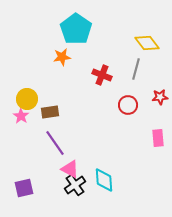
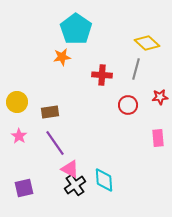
yellow diamond: rotated 10 degrees counterclockwise
red cross: rotated 18 degrees counterclockwise
yellow circle: moved 10 px left, 3 px down
pink star: moved 2 px left, 20 px down
